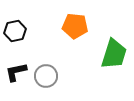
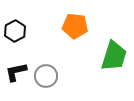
black hexagon: rotated 15 degrees counterclockwise
green trapezoid: moved 2 px down
